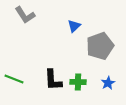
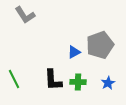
blue triangle: moved 26 px down; rotated 16 degrees clockwise
gray pentagon: moved 1 px up
green line: rotated 42 degrees clockwise
